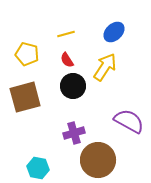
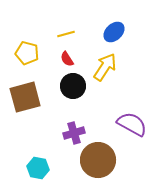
yellow pentagon: moved 1 px up
red semicircle: moved 1 px up
purple semicircle: moved 3 px right, 3 px down
